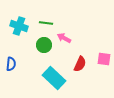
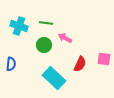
pink arrow: moved 1 px right
